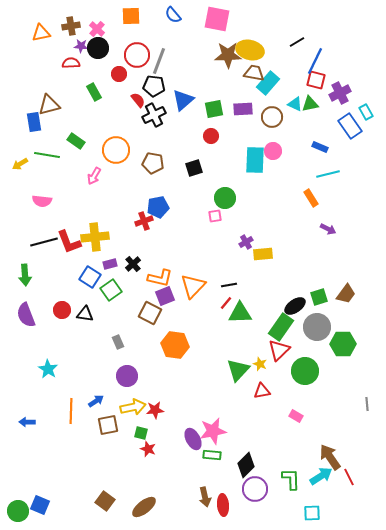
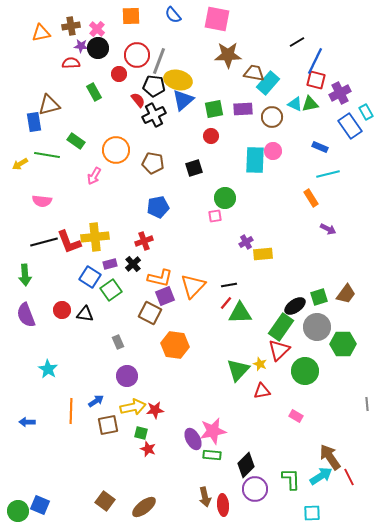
yellow ellipse at (250, 50): moved 72 px left, 30 px down
red cross at (144, 221): moved 20 px down
